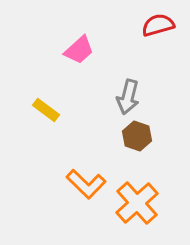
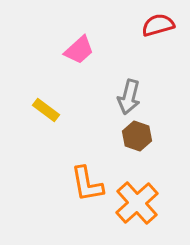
gray arrow: moved 1 px right
orange L-shape: moved 1 px right; rotated 36 degrees clockwise
